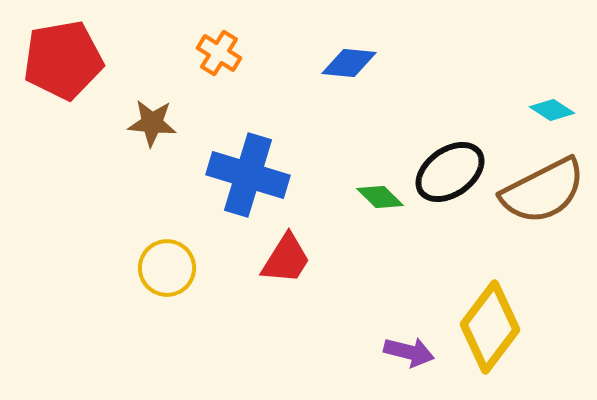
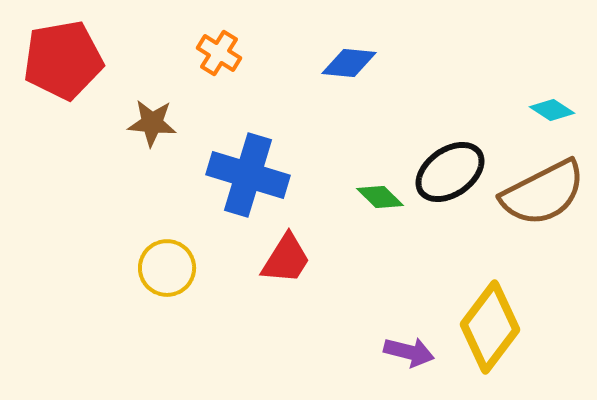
brown semicircle: moved 2 px down
